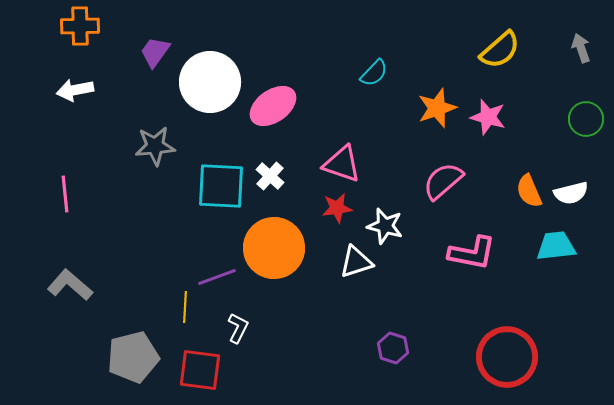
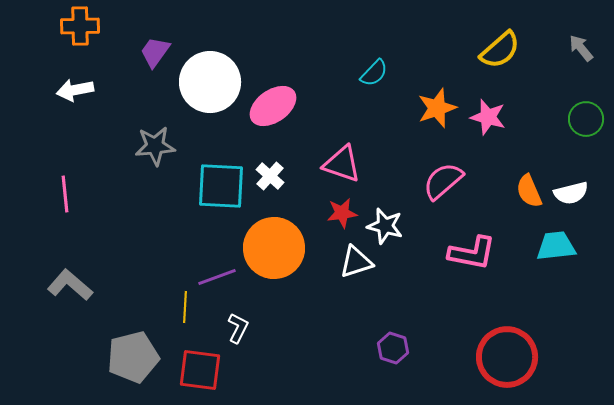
gray arrow: rotated 20 degrees counterclockwise
red star: moved 5 px right, 5 px down
